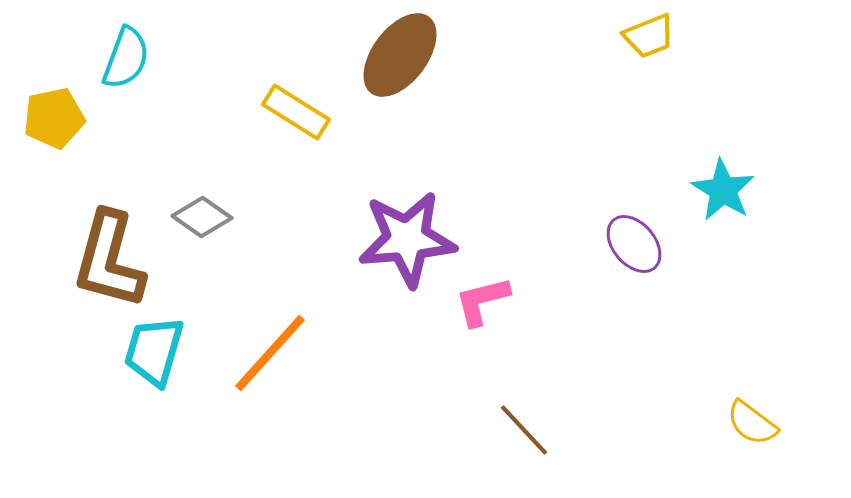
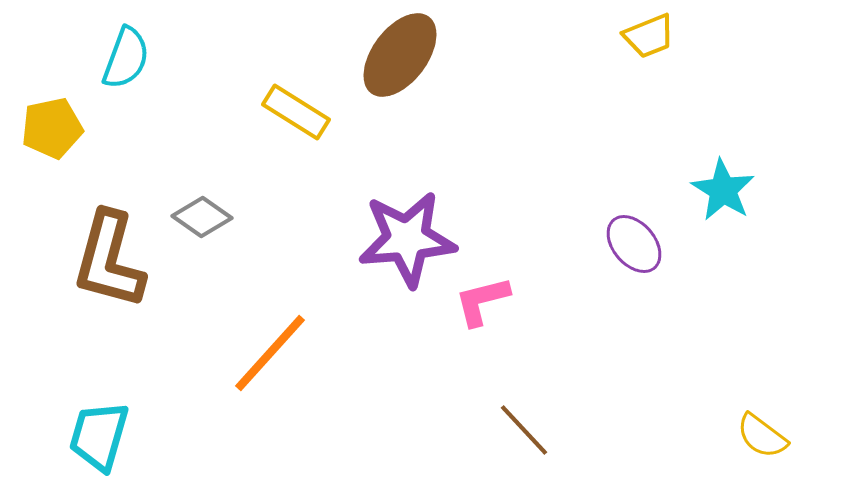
yellow pentagon: moved 2 px left, 10 px down
cyan trapezoid: moved 55 px left, 85 px down
yellow semicircle: moved 10 px right, 13 px down
